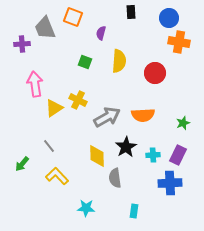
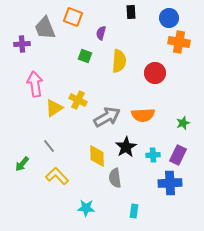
green square: moved 6 px up
